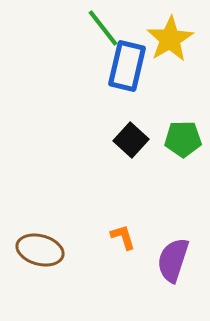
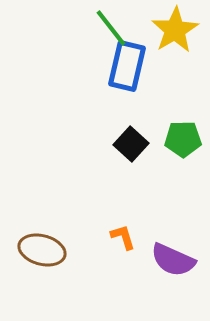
green line: moved 8 px right
yellow star: moved 5 px right, 9 px up
black square: moved 4 px down
brown ellipse: moved 2 px right
purple semicircle: rotated 84 degrees counterclockwise
